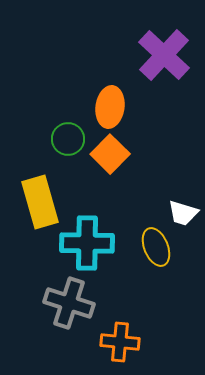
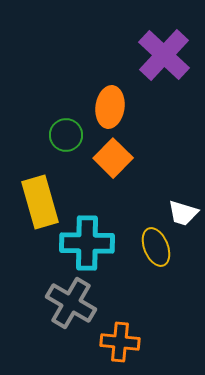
green circle: moved 2 px left, 4 px up
orange square: moved 3 px right, 4 px down
gray cross: moved 2 px right; rotated 12 degrees clockwise
